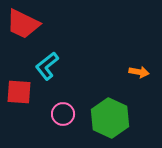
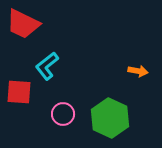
orange arrow: moved 1 px left, 1 px up
